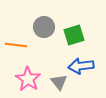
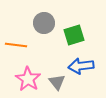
gray circle: moved 4 px up
gray triangle: moved 2 px left
